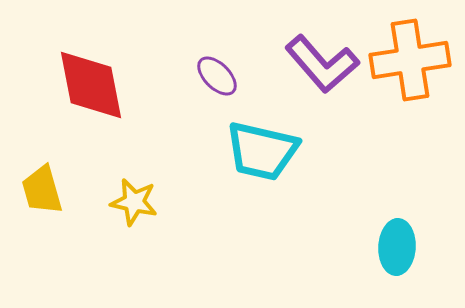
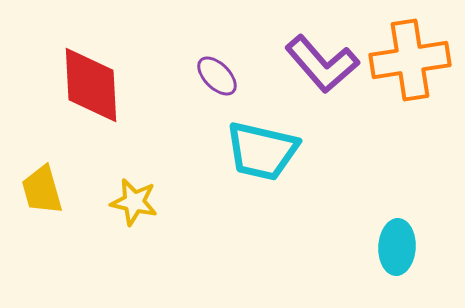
red diamond: rotated 8 degrees clockwise
